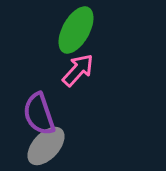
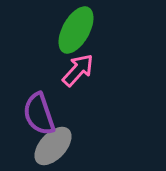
gray ellipse: moved 7 px right
